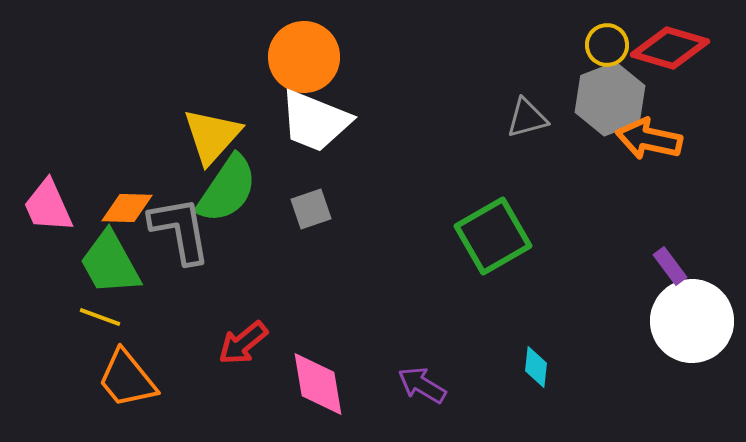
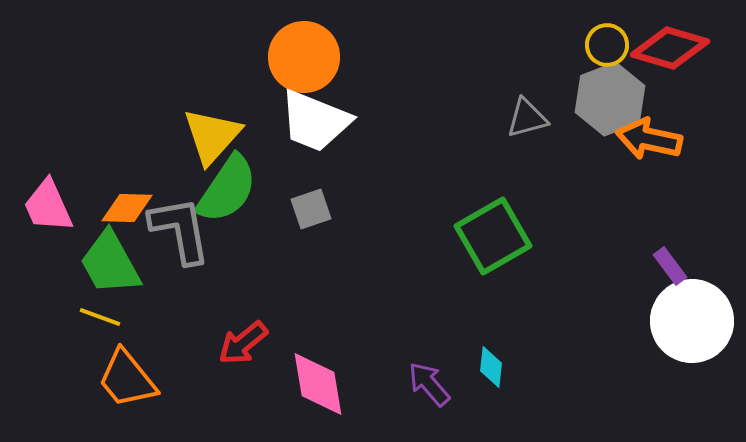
cyan diamond: moved 45 px left
purple arrow: moved 7 px right, 1 px up; rotated 18 degrees clockwise
